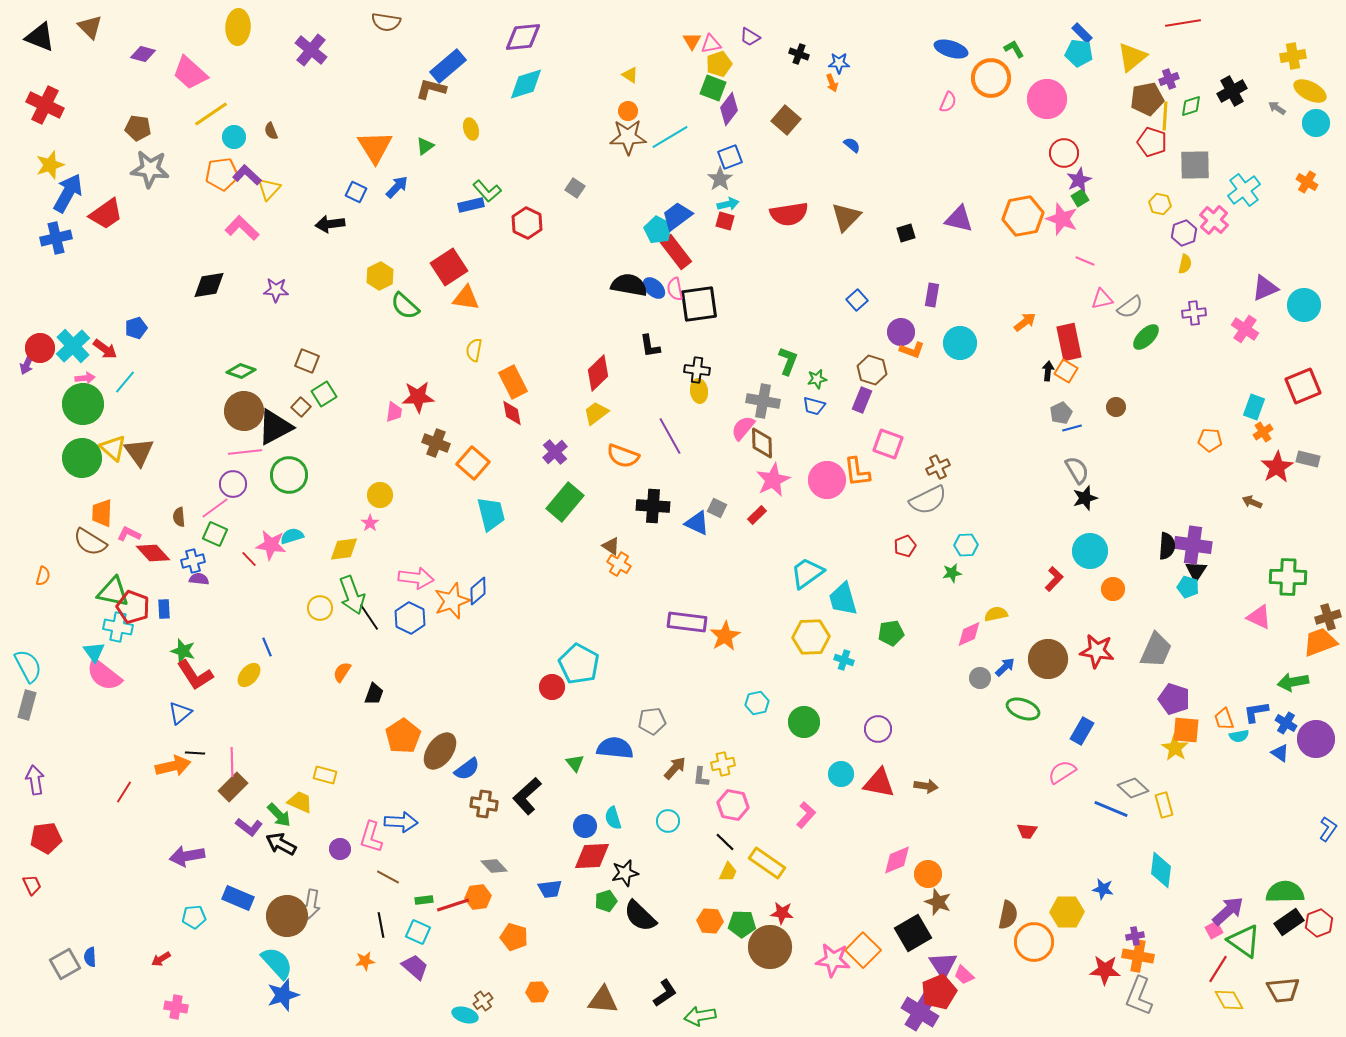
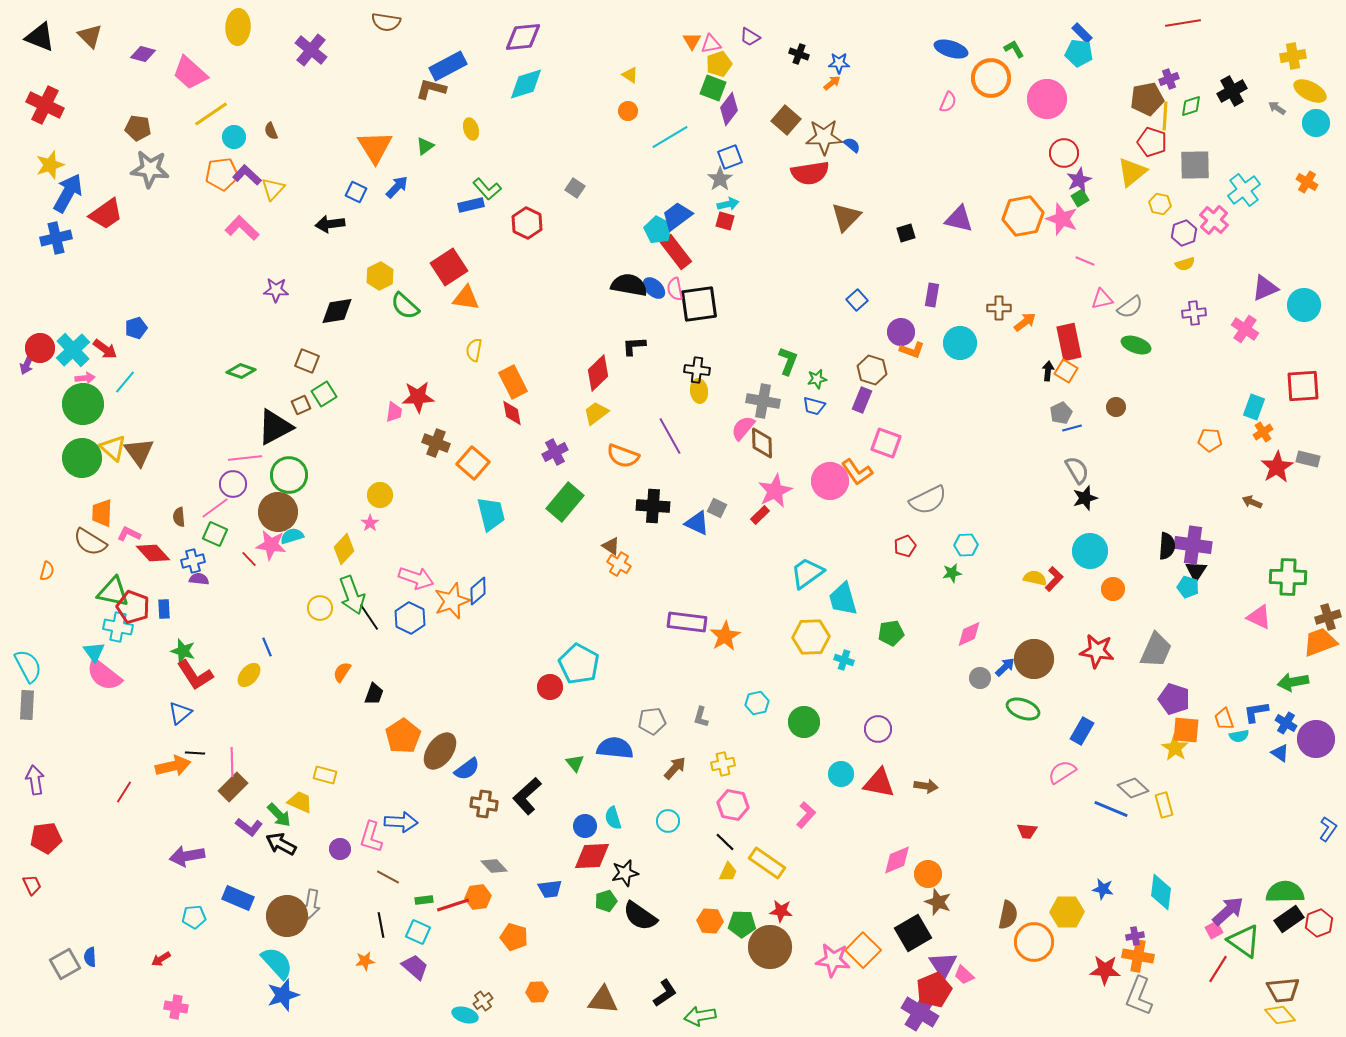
brown triangle at (90, 27): moved 9 px down
yellow triangle at (1132, 57): moved 115 px down
blue rectangle at (448, 66): rotated 12 degrees clockwise
orange arrow at (832, 83): rotated 108 degrees counterclockwise
brown star at (628, 137): moved 196 px right
yellow triangle at (269, 189): moved 4 px right
green L-shape at (487, 191): moved 2 px up
red semicircle at (789, 214): moved 21 px right, 41 px up
yellow semicircle at (1185, 264): rotated 60 degrees clockwise
black diamond at (209, 285): moved 128 px right, 26 px down
green ellipse at (1146, 337): moved 10 px left, 8 px down; rotated 64 degrees clockwise
cyan cross at (73, 346): moved 4 px down
black L-shape at (650, 346): moved 16 px left; rotated 95 degrees clockwise
red square at (1303, 386): rotated 18 degrees clockwise
brown square at (301, 407): moved 2 px up; rotated 24 degrees clockwise
brown circle at (244, 411): moved 34 px right, 101 px down
pink square at (888, 444): moved 2 px left, 1 px up
pink line at (245, 452): moved 6 px down
purple cross at (555, 452): rotated 15 degrees clockwise
brown cross at (938, 467): moved 61 px right, 159 px up; rotated 25 degrees clockwise
orange L-shape at (857, 472): rotated 28 degrees counterclockwise
pink star at (773, 480): moved 2 px right, 11 px down
pink circle at (827, 480): moved 3 px right, 1 px down
red rectangle at (757, 515): moved 3 px right
yellow diamond at (344, 549): rotated 40 degrees counterclockwise
orange semicircle at (43, 576): moved 4 px right, 5 px up
pink arrow at (416, 578): rotated 12 degrees clockwise
yellow semicircle at (996, 614): moved 39 px right, 36 px up; rotated 25 degrees clockwise
brown circle at (1048, 659): moved 14 px left
red circle at (552, 687): moved 2 px left
gray rectangle at (27, 705): rotated 12 degrees counterclockwise
gray L-shape at (701, 777): moved 60 px up; rotated 10 degrees clockwise
cyan diamond at (1161, 870): moved 22 px down
red star at (782, 913): moved 1 px left, 2 px up
black semicircle at (640, 916): rotated 9 degrees counterclockwise
black rectangle at (1289, 922): moved 3 px up
red pentagon at (939, 992): moved 5 px left, 2 px up
yellow diamond at (1229, 1000): moved 51 px right, 15 px down; rotated 12 degrees counterclockwise
